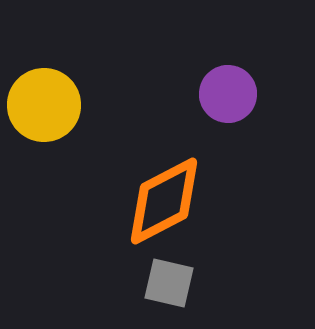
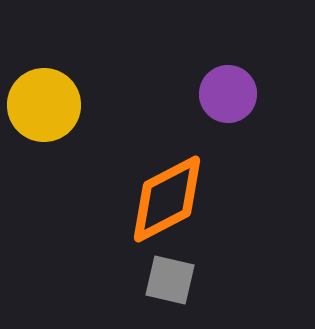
orange diamond: moved 3 px right, 2 px up
gray square: moved 1 px right, 3 px up
